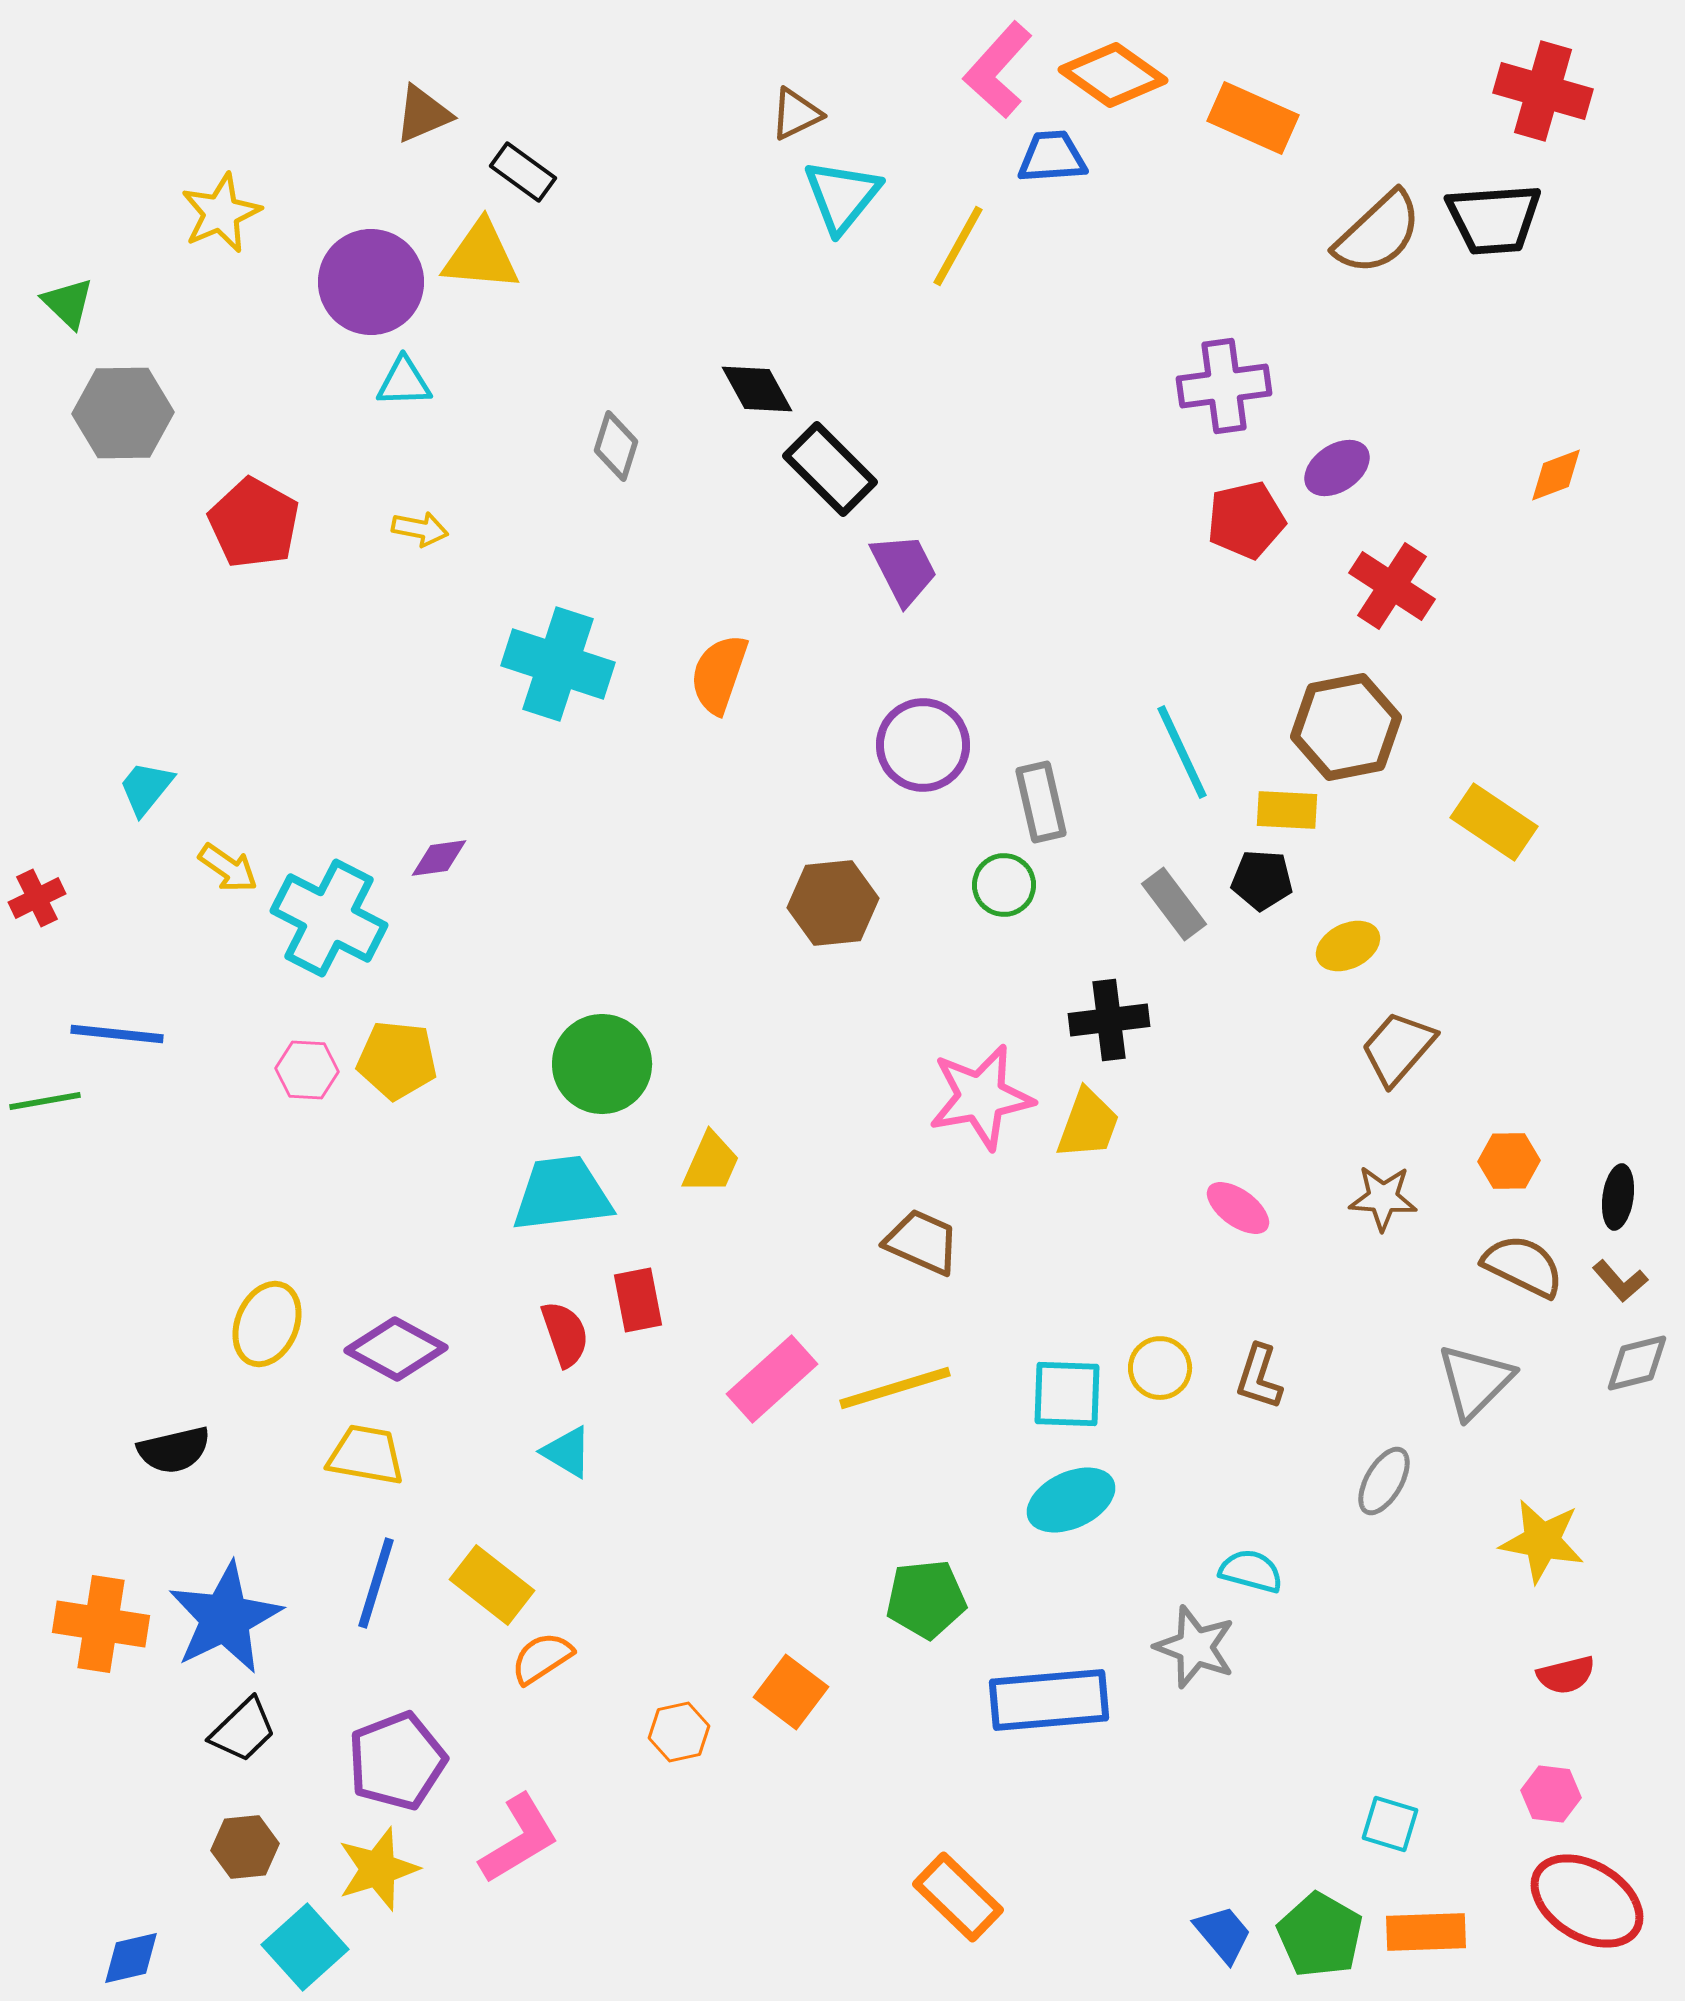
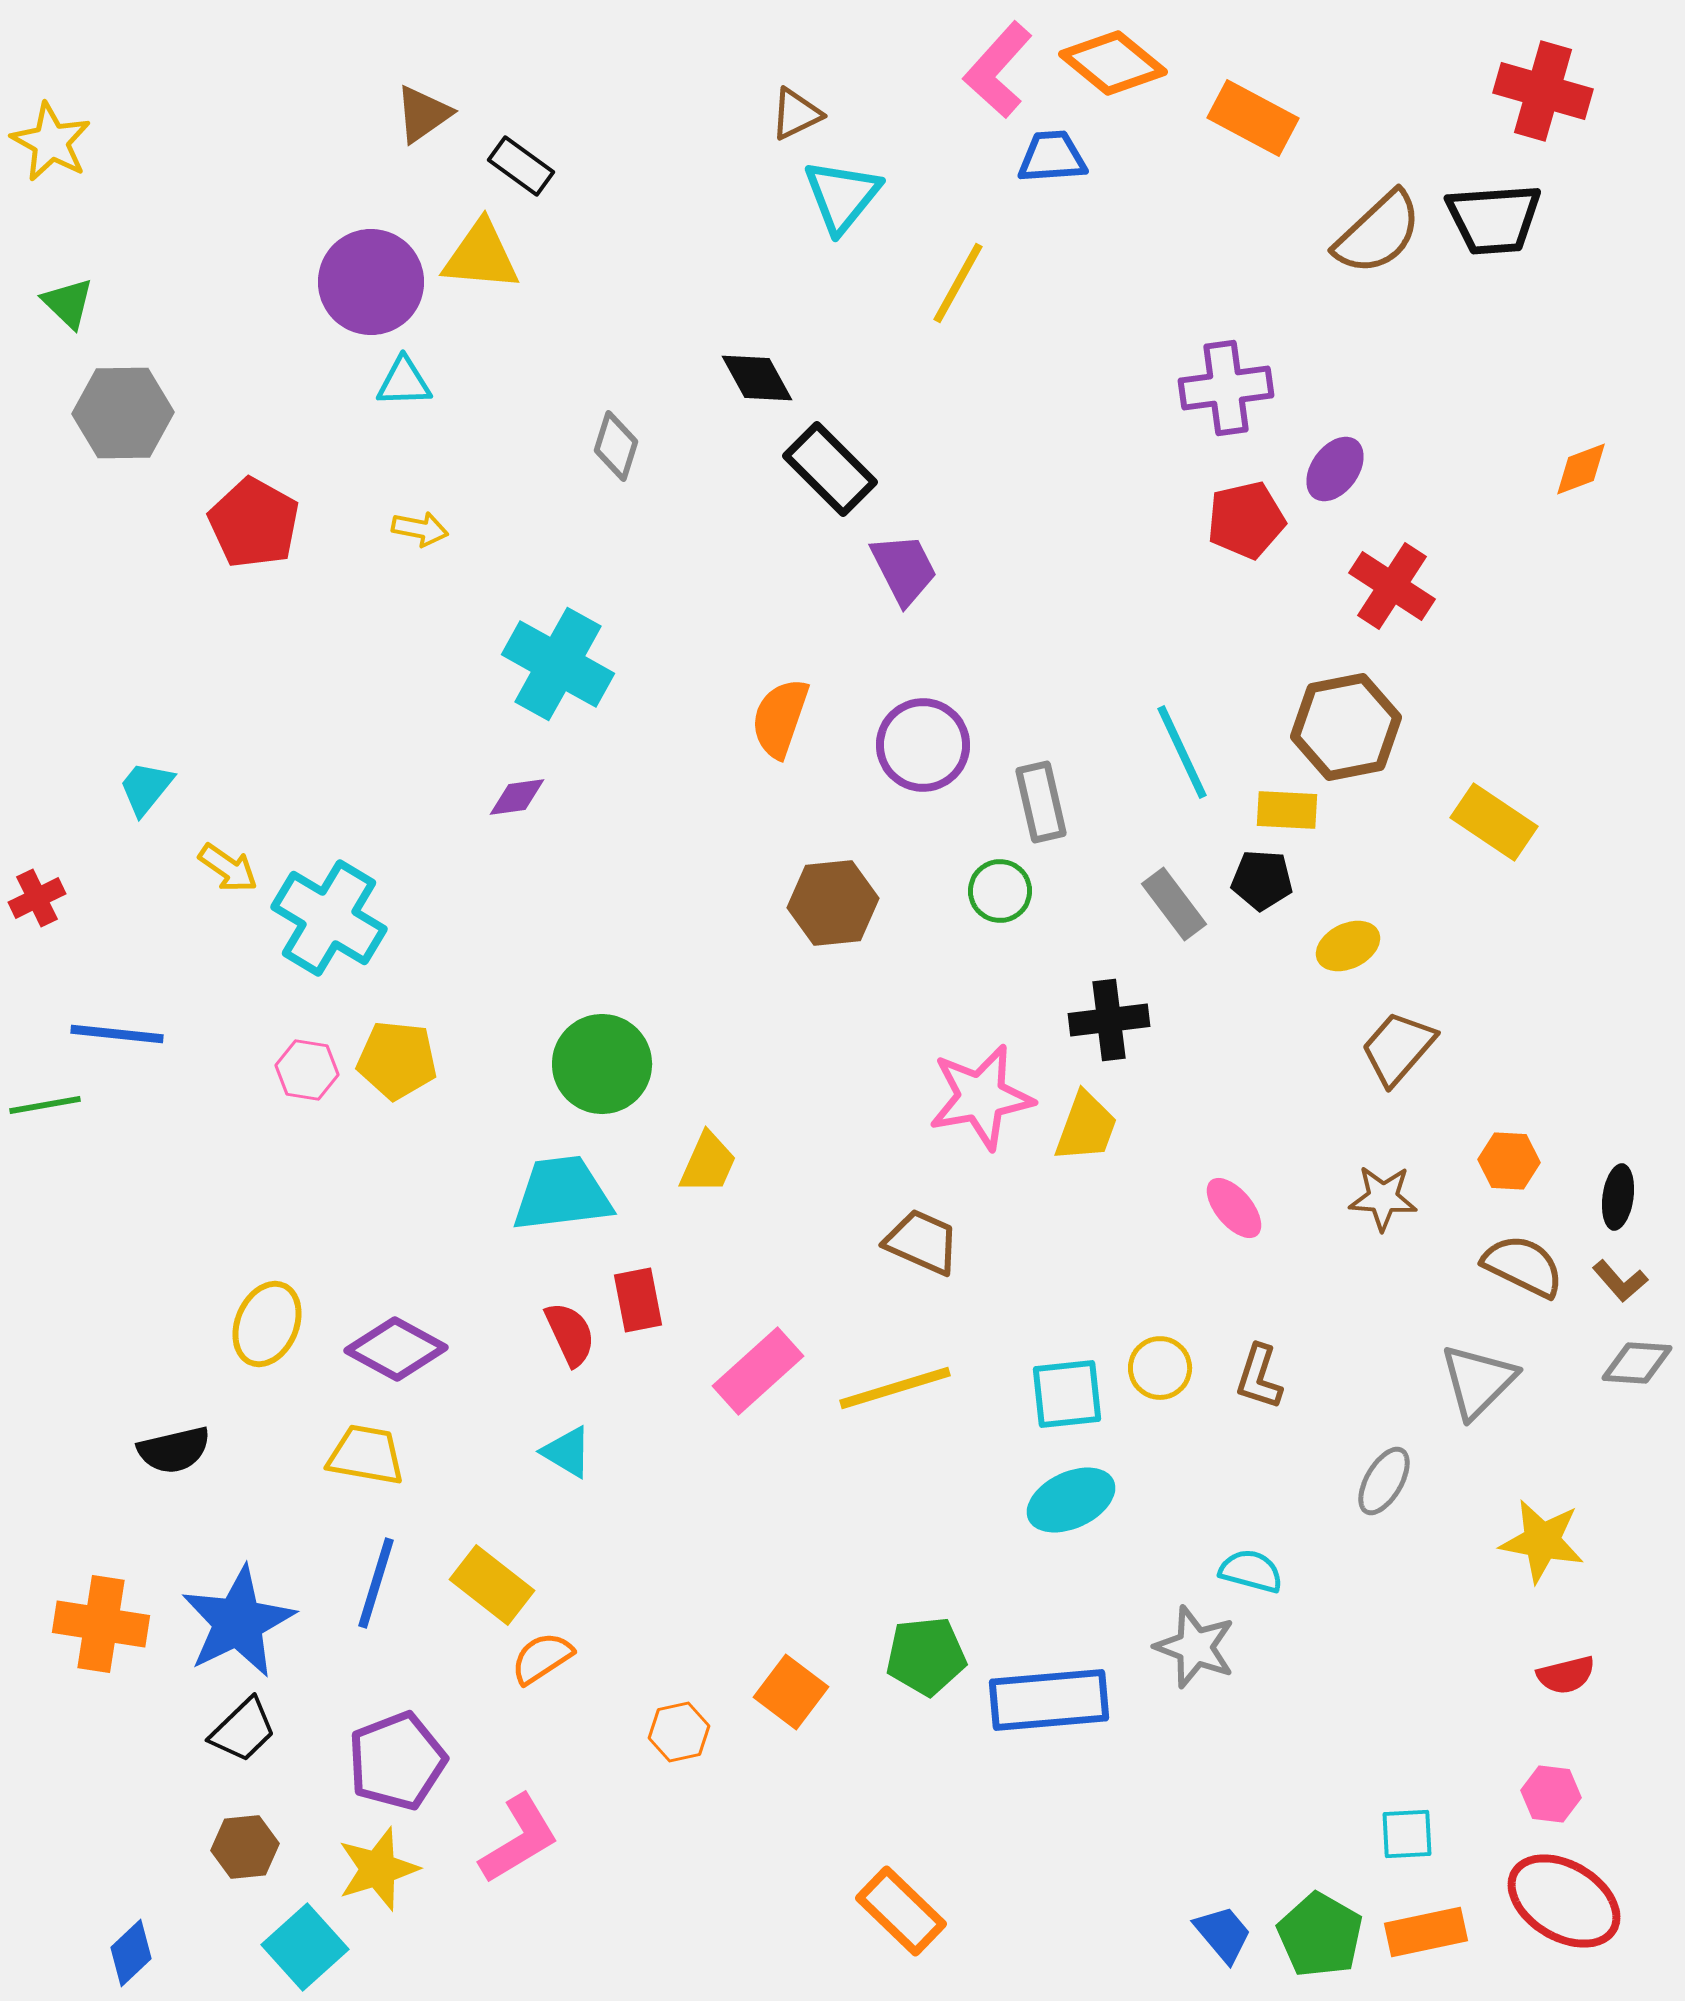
orange diamond at (1113, 75): moved 12 px up; rotated 4 degrees clockwise
brown triangle at (423, 114): rotated 12 degrees counterclockwise
orange rectangle at (1253, 118): rotated 4 degrees clockwise
black rectangle at (523, 172): moved 2 px left, 6 px up
yellow star at (221, 213): moved 170 px left, 71 px up; rotated 20 degrees counterclockwise
yellow line at (958, 246): moved 37 px down
purple cross at (1224, 386): moved 2 px right, 2 px down
black diamond at (757, 389): moved 11 px up
purple ellipse at (1337, 468): moved 2 px left, 1 px down; rotated 20 degrees counterclockwise
orange diamond at (1556, 475): moved 25 px right, 6 px up
cyan cross at (558, 664): rotated 11 degrees clockwise
orange semicircle at (719, 674): moved 61 px right, 44 px down
purple diamond at (439, 858): moved 78 px right, 61 px up
green circle at (1004, 885): moved 4 px left, 6 px down
cyan cross at (329, 918): rotated 4 degrees clockwise
pink hexagon at (307, 1070): rotated 6 degrees clockwise
green line at (45, 1101): moved 4 px down
yellow trapezoid at (1088, 1124): moved 2 px left, 3 px down
orange hexagon at (1509, 1161): rotated 4 degrees clockwise
yellow trapezoid at (711, 1163): moved 3 px left
pink ellipse at (1238, 1208): moved 4 px left; rotated 14 degrees clockwise
red semicircle at (565, 1334): moved 5 px right; rotated 6 degrees counterclockwise
gray diamond at (1637, 1363): rotated 18 degrees clockwise
pink rectangle at (772, 1379): moved 14 px left, 8 px up
gray triangle at (1475, 1381): moved 3 px right
cyan square at (1067, 1394): rotated 8 degrees counterclockwise
green pentagon at (926, 1599): moved 57 px down
blue star at (225, 1618): moved 13 px right, 4 px down
cyan square at (1390, 1824): moved 17 px right, 10 px down; rotated 20 degrees counterclockwise
orange rectangle at (958, 1897): moved 57 px left, 14 px down
red ellipse at (1587, 1901): moved 23 px left
orange rectangle at (1426, 1932): rotated 10 degrees counterclockwise
blue diamond at (131, 1958): moved 5 px up; rotated 30 degrees counterclockwise
